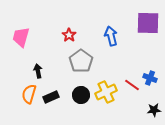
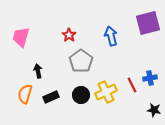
purple square: rotated 15 degrees counterclockwise
blue cross: rotated 32 degrees counterclockwise
red line: rotated 28 degrees clockwise
orange semicircle: moved 4 px left
black star: rotated 16 degrees clockwise
